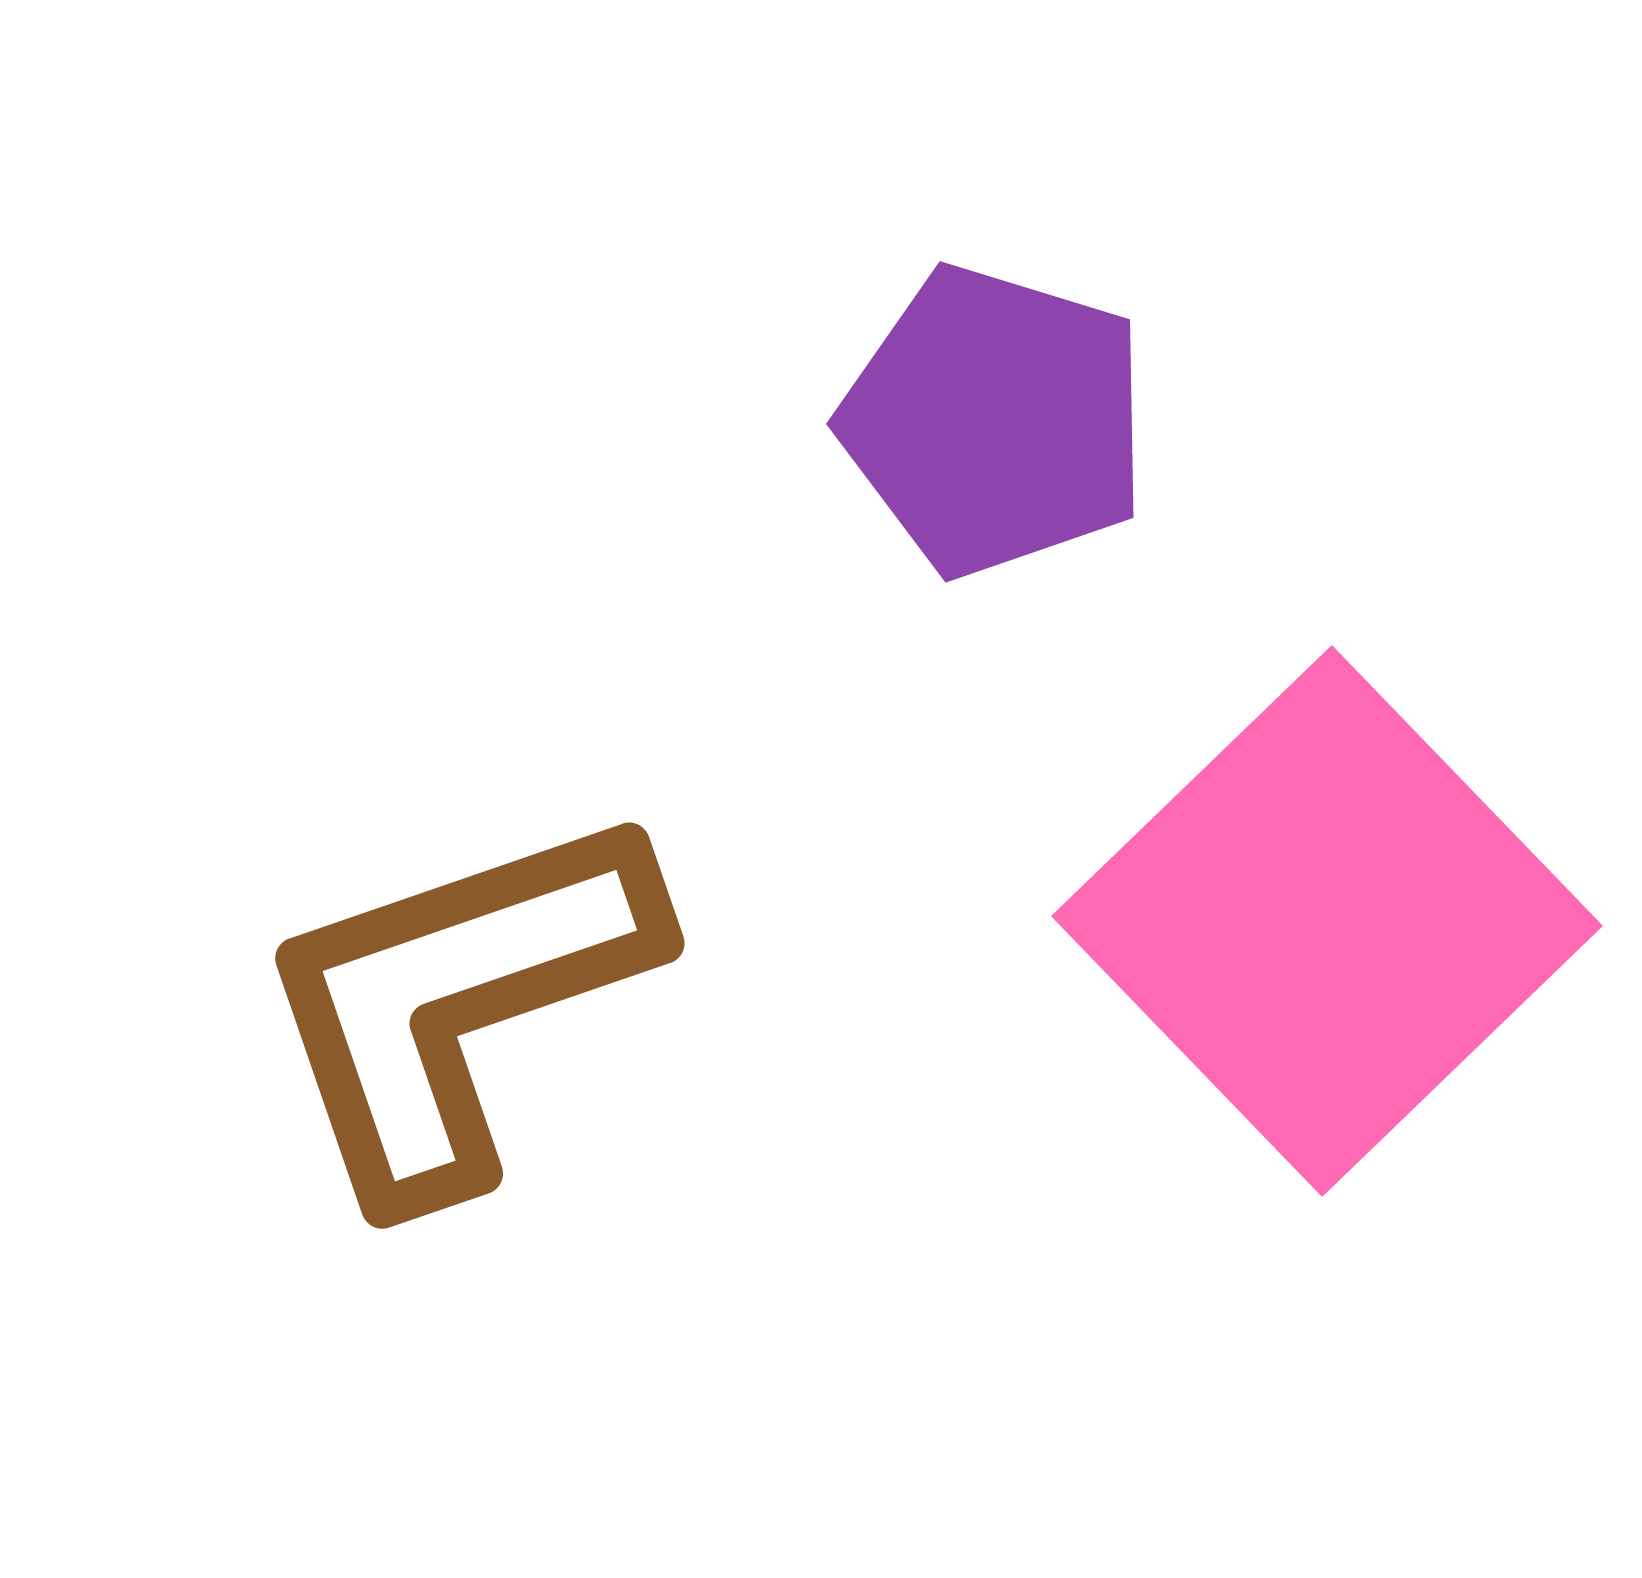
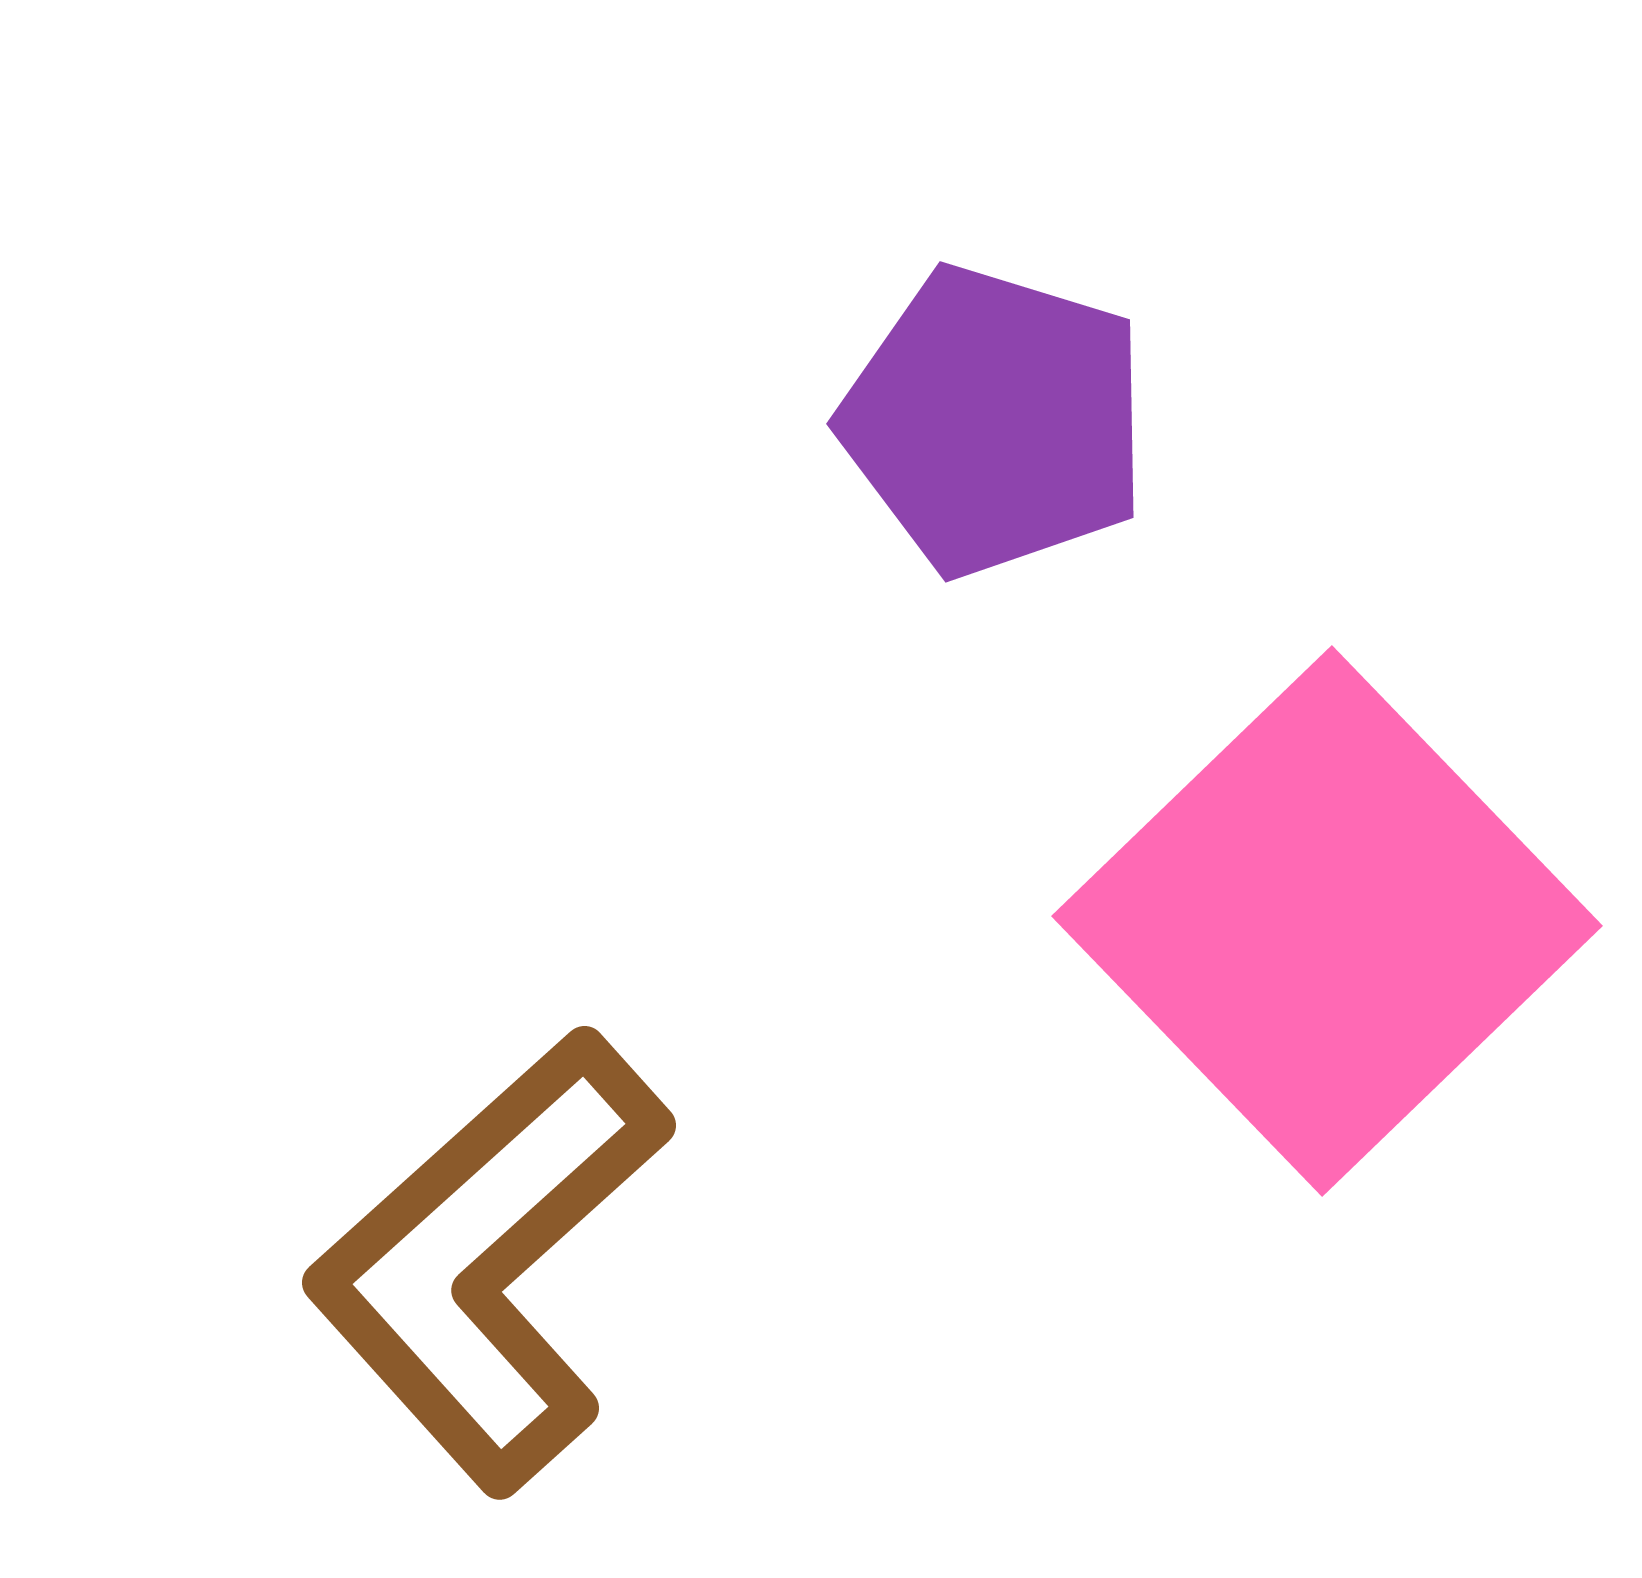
brown L-shape: moved 31 px right, 258 px down; rotated 23 degrees counterclockwise
